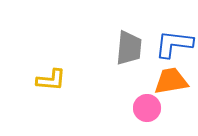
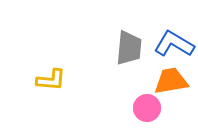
blue L-shape: rotated 24 degrees clockwise
